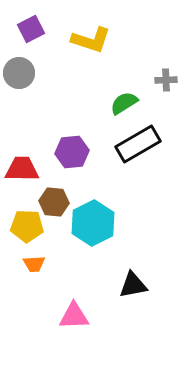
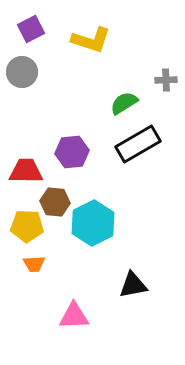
gray circle: moved 3 px right, 1 px up
red trapezoid: moved 4 px right, 2 px down
brown hexagon: moved 1 px right
